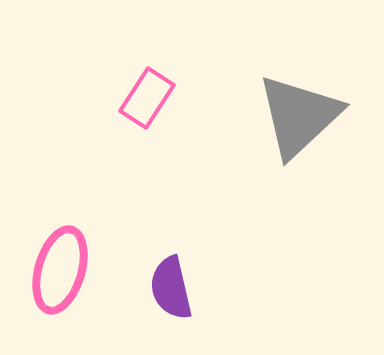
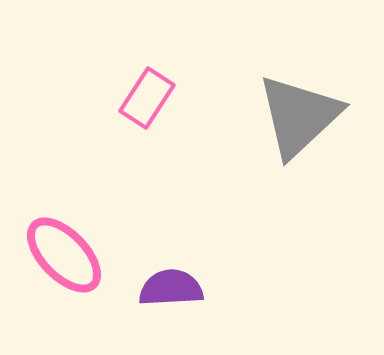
pink ellipse: moved 4 px right, 15 px up; rotated 60 degrees counterclockwise
purple semicircle: rotated 100 degrees clockwise
